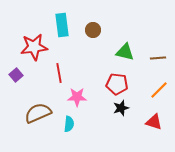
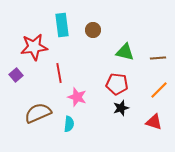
pink star: rotated 18 degrees clockwise
